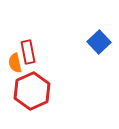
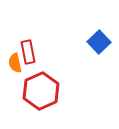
red hexagon: moved 9 px right
